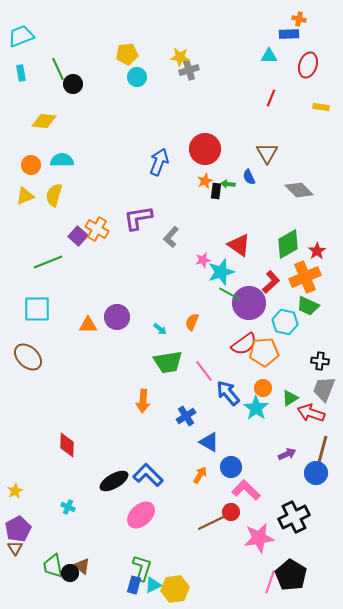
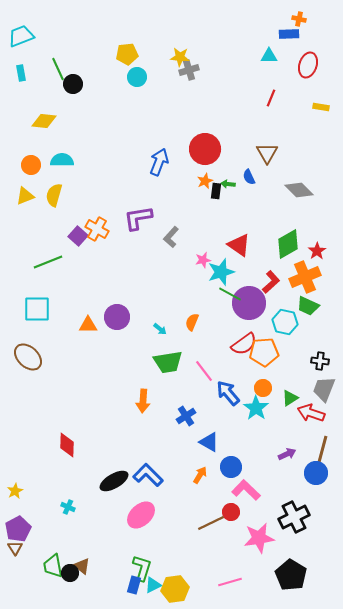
pink line at (270, 582): moved 40 px left; rotated 55 degrees clockwise
